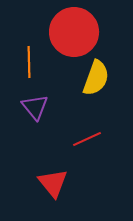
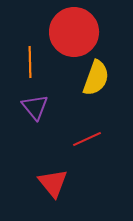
orange line: moved 1 px right
